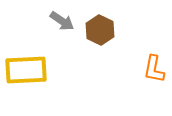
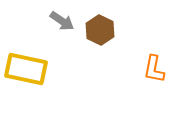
yellow rectangle: moved 1 px up; rotated 15 degrees clockwise
